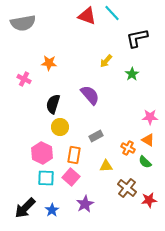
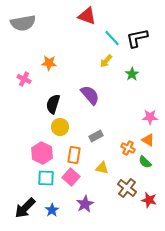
cyan line: moved 25 px down
yellow triangle: moved 4 px left, 2 px down; rotated 16 degrees clockwise
red star: rotated 21 degrees clockwise
